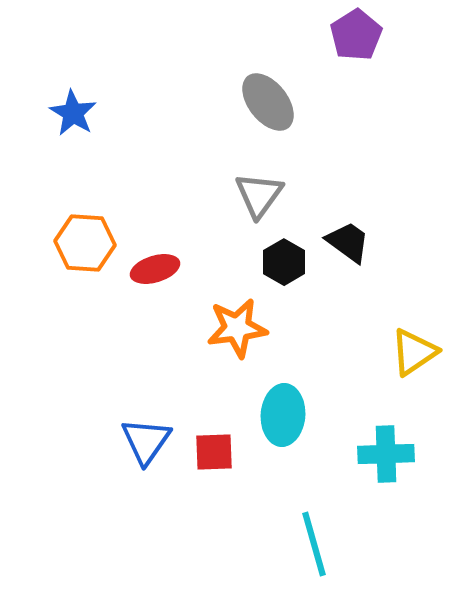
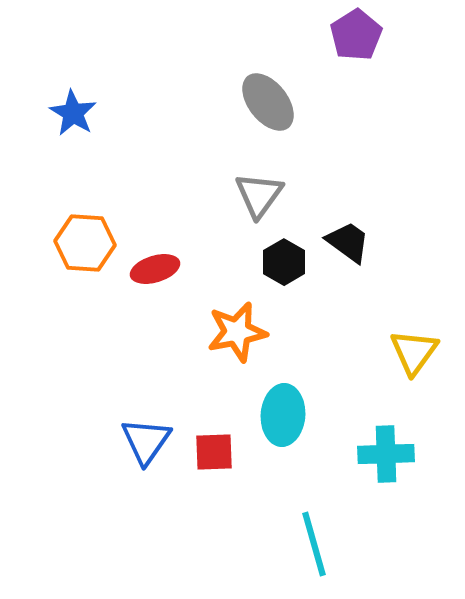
orange star: moved 4 px down; rotated 4 degrees counterclockwise
yellow triangle: rotated 20 degrees counterclockwise
